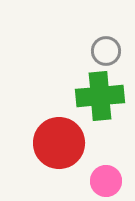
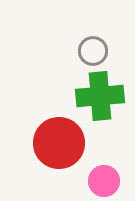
gray circle: moved 13 px left
pink circle: moved 2 px left
